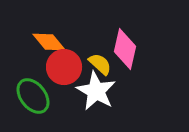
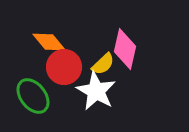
yellow semicircle: moved 3 px right; rotated 95 degrees clockwise
